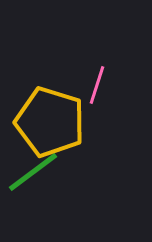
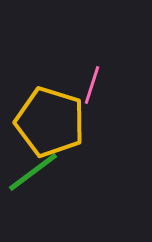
pink line: moved 5 px left
